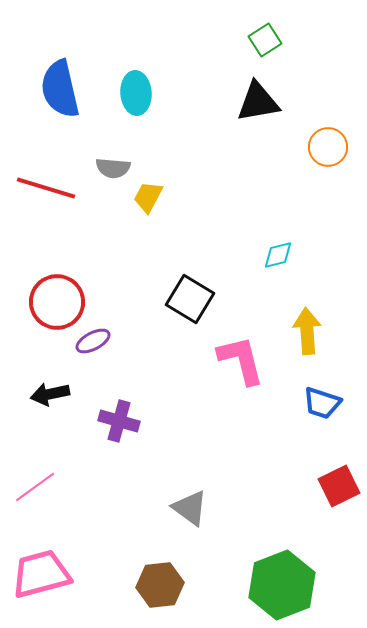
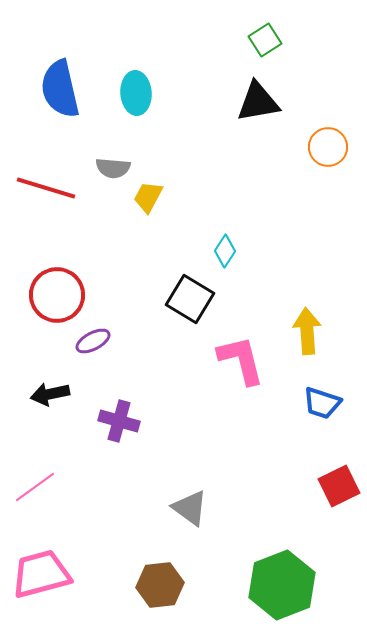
cyan diamond: moved 53 px left, 4 px up; rotated 44 degrees counterclockwise
red circle: moved 7 px up
